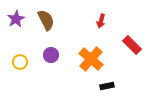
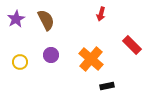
red arrow: moved 7 px up
